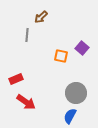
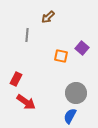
brown arrow: moved 7 px right
red rectangle: rotated 40 degrees counterclockwise
